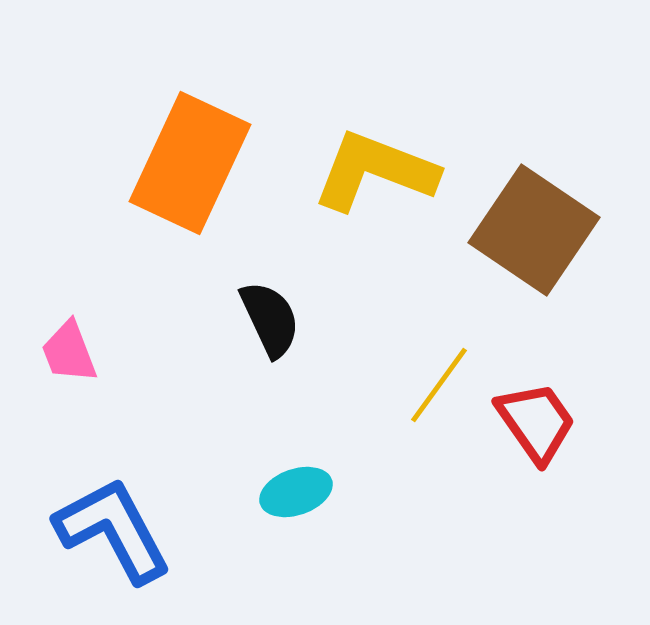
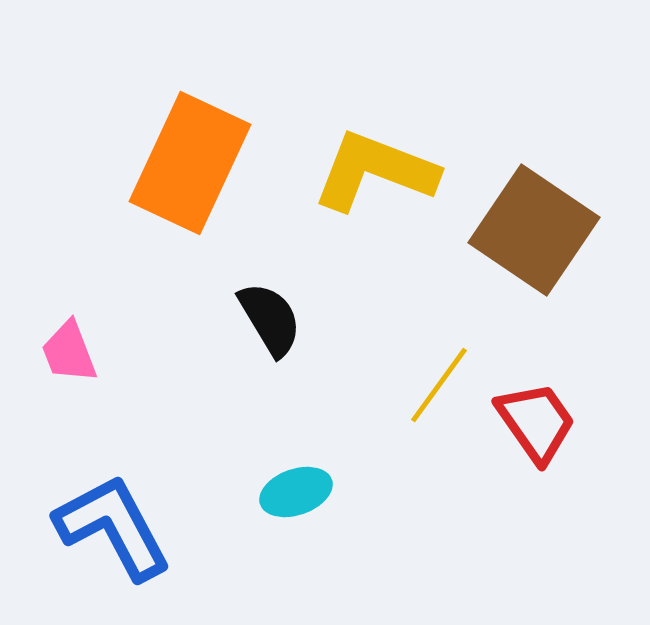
black semicircle: rotated 6 degrees counterclockwise
blue L-shape: moved 3 px up
